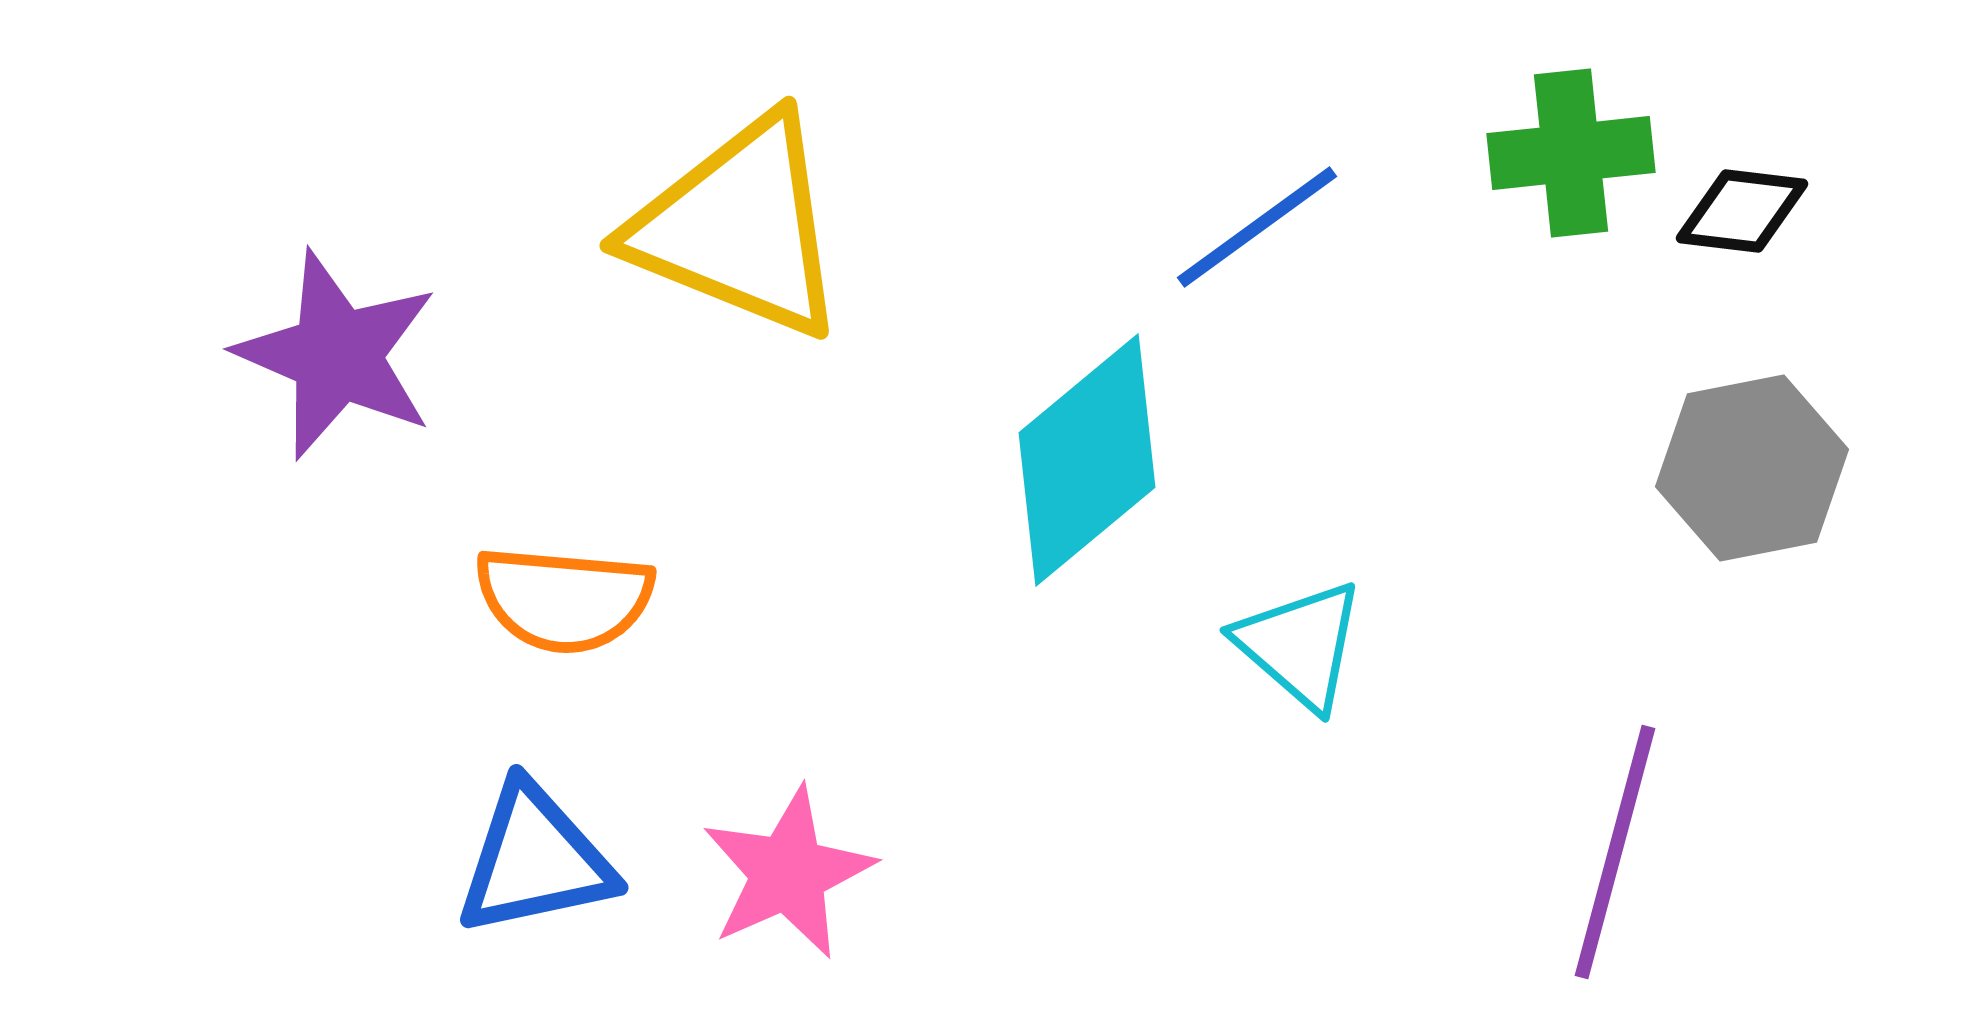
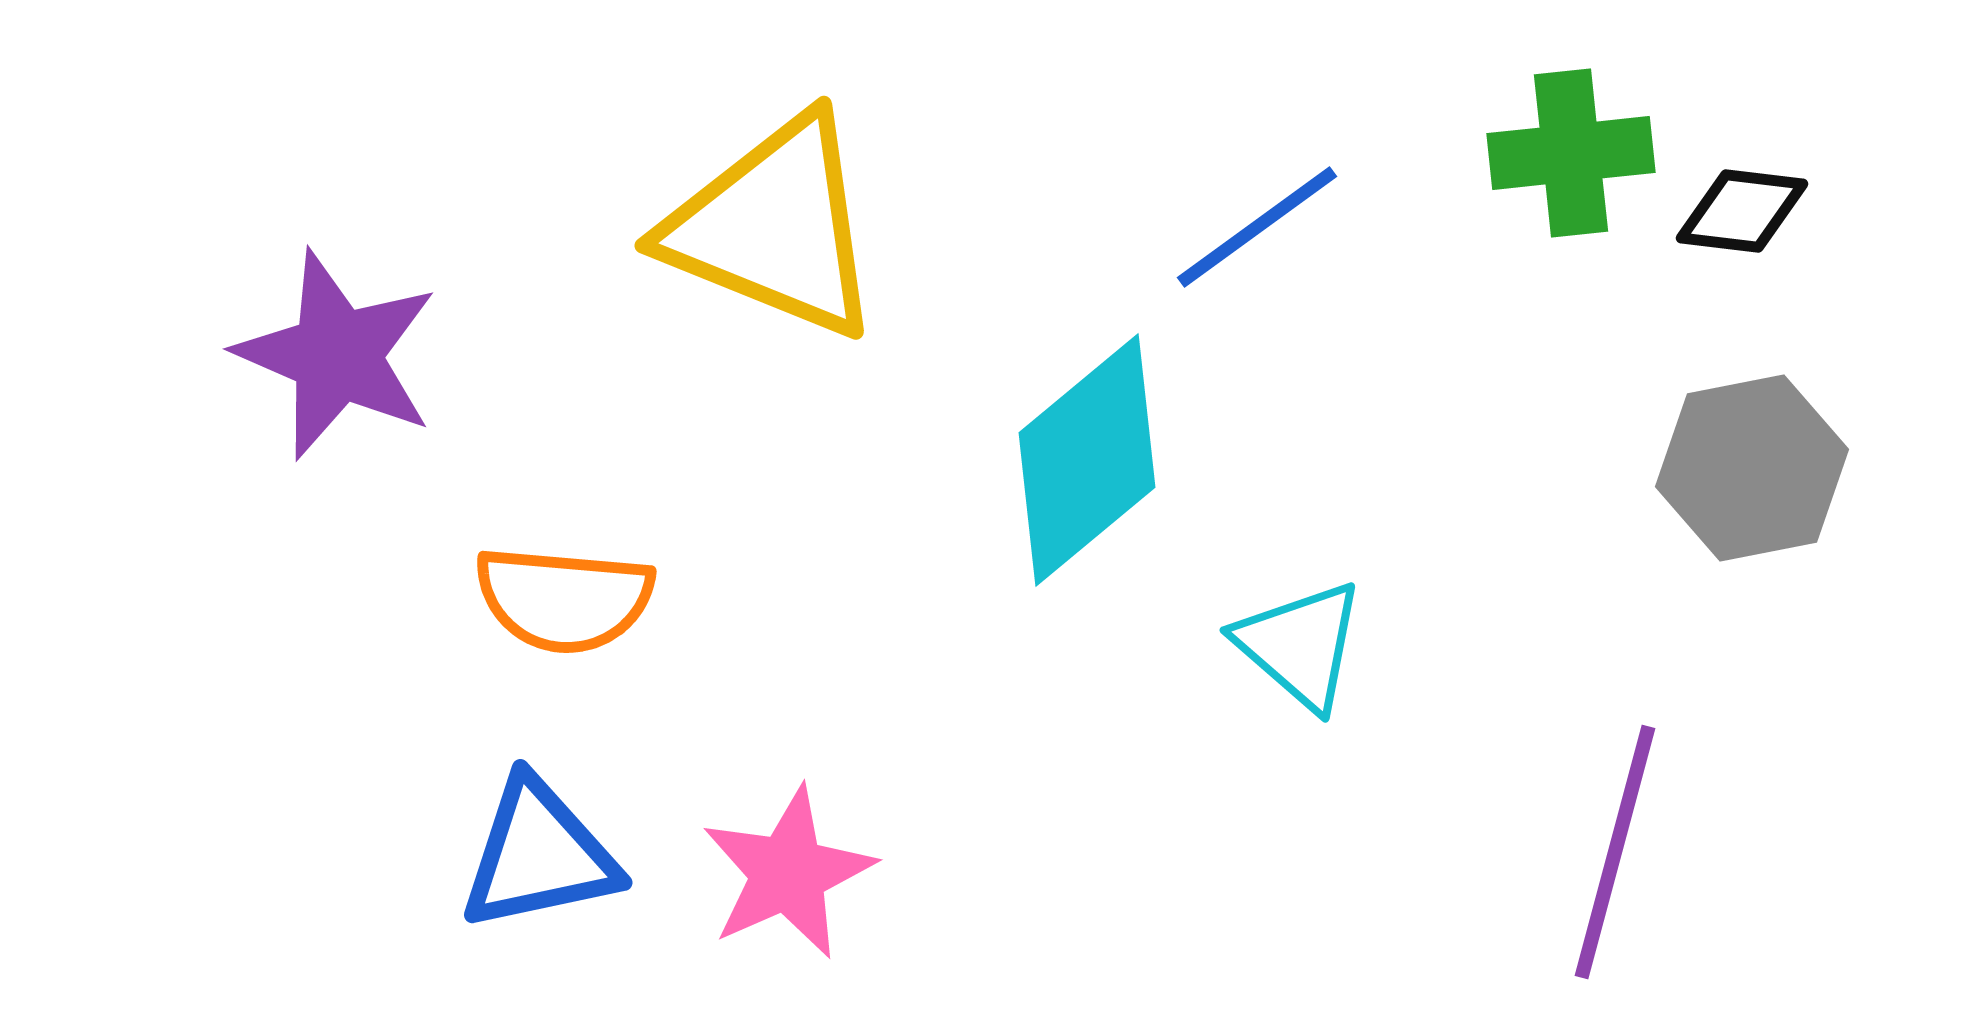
yellow triangle: moved 35 px right
blue triangle: moved 4 px right, 5 px up
